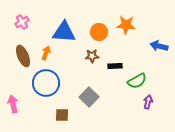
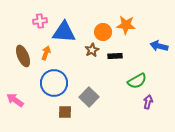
pink cross: moved 18 px right, 1 px up; rotated 24 degrees clockwise
orange circle: moved 4 px right
brown star: moved 6 px up; rotated 24 degrees counterclockwise
black rectangle: moved 10 px up
blue circle: moved 8 px right
pink arrow: moved 2 px right, 4 px up; rotated 42 degrees counterclockwise
brown square: moved 3 px right, 3 px up
